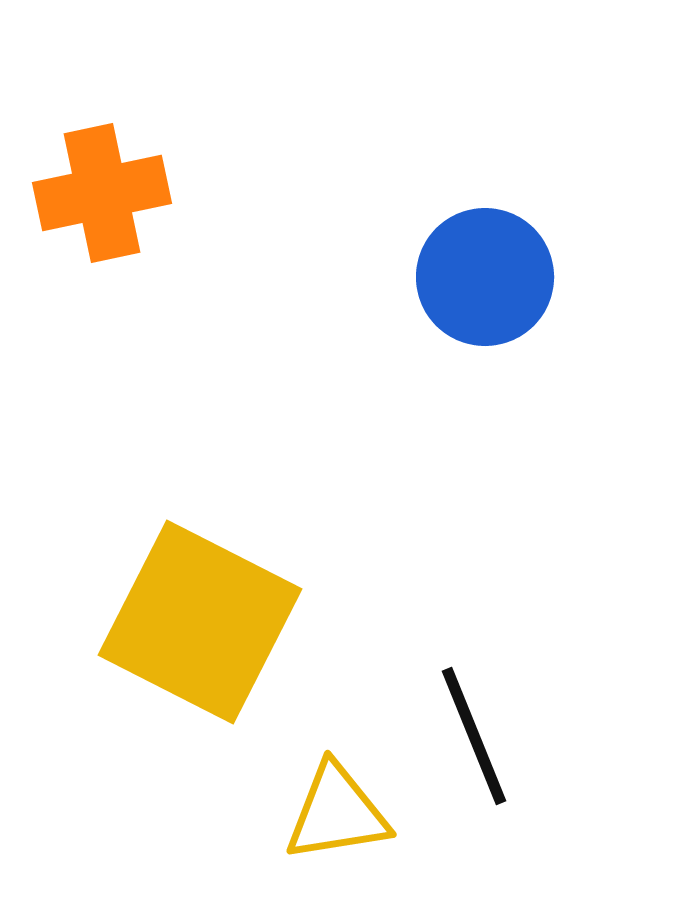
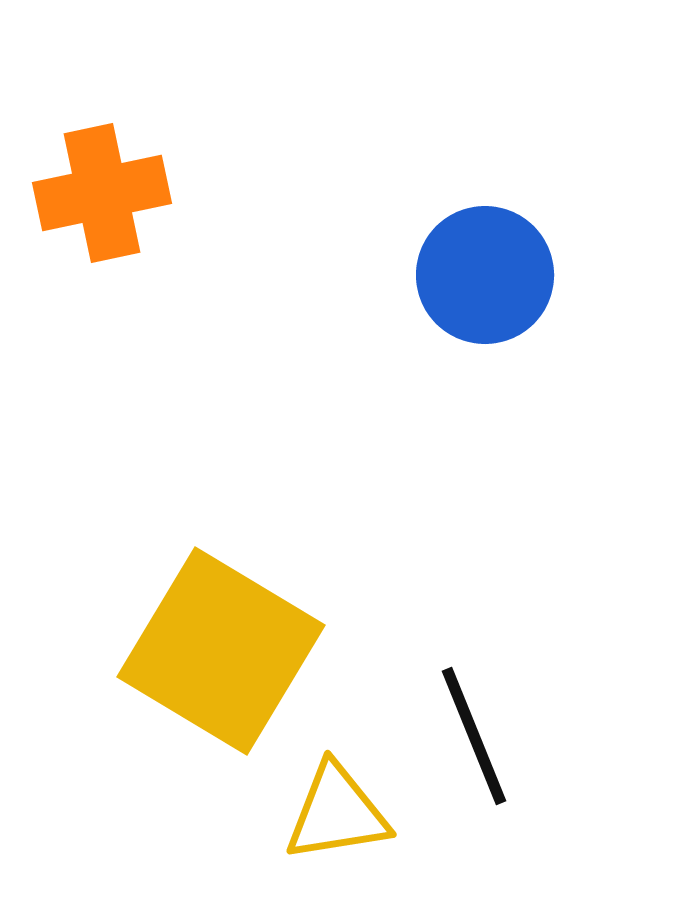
blue circle: moved 2 px up
yellow square: moved 21 px right, 29 px down; rotated 4 degrees clockwise
